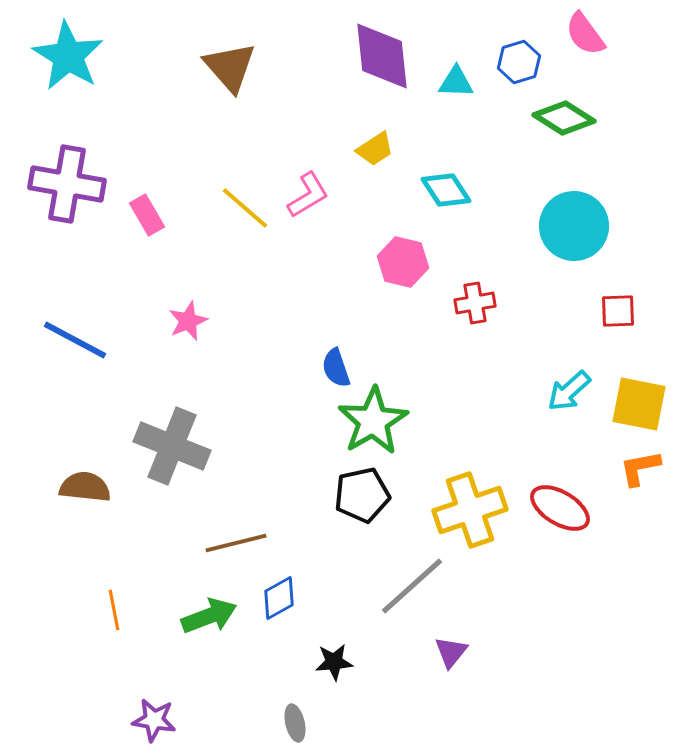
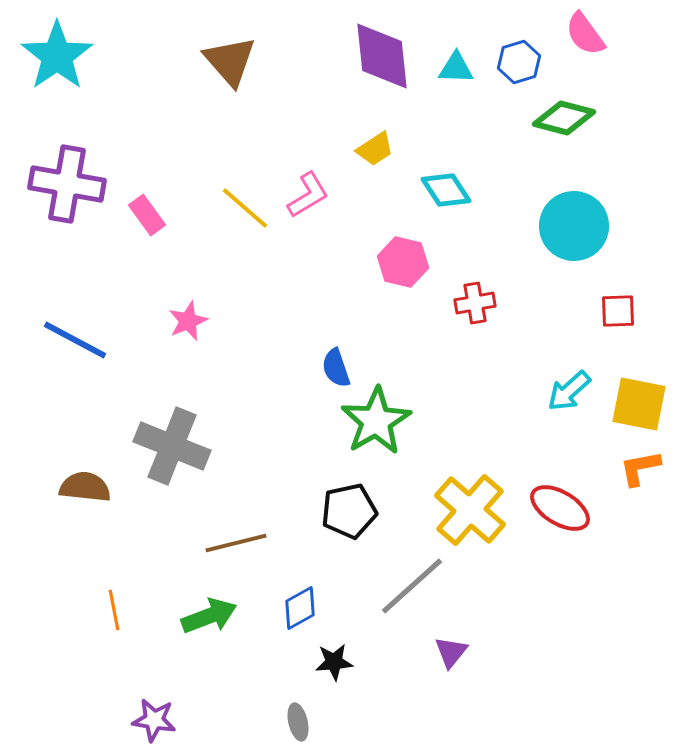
cyan star: moved 11 px left; rotated 6 degrees clockwise
brown triangle: moved 6 px up
cyan triangle: moved 14 px up
green diamond: rotated 18 degrees counterclockwise
pink rectangle: rotated 6 degrees counterclockwise
green star: moved 3 px right
black pentagon: moved 13 px left, 16 px down
yellow cross: rotated 30 degrees counterclockwise
blue diamond: moved 21 px right, 10 px down
gray ellipse: moved 3 px right, 1 px up
